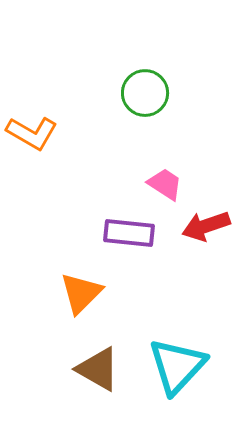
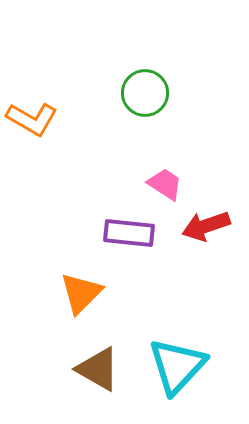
orange L-shape: moved 14 px up
